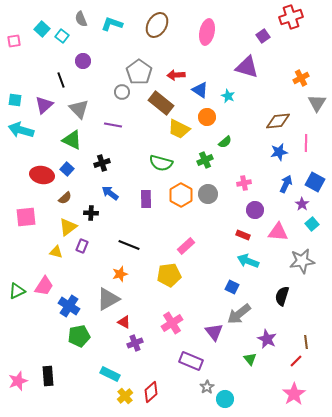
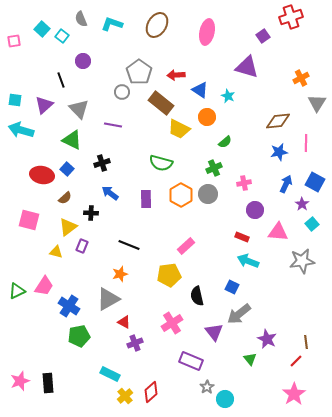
green cross at (205, 160): moved 9 px right, 8 px down
pink square at (26, 217): moved 3 px right, 3 px down; rotated 20 degrees clockwise
red rectangle at (243, 235): moved 1 px left, 2 px down
black semicircle at (282, 296): moved 85 px left; rotated 30 degrees counterclockwise
black rectangle at (48, 376): moved 7 px down
pink star at (18, 381): moved 2 px right
